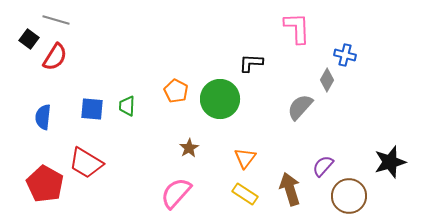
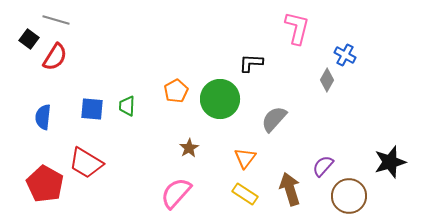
pink L-shape: rotated 16 degrees clockwise
blue cross: rotated 15 degrees clockwise
orange pentagon: rotated 15 degrees clockwise
gray semicircle: moved 26 px left, 12 px down
